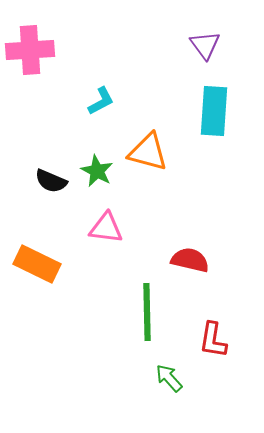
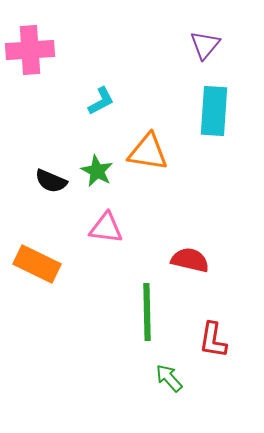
purple triangle: rotated 16 degrees clockwise
orange triangle: rotated 6 degrees counterclockwise
